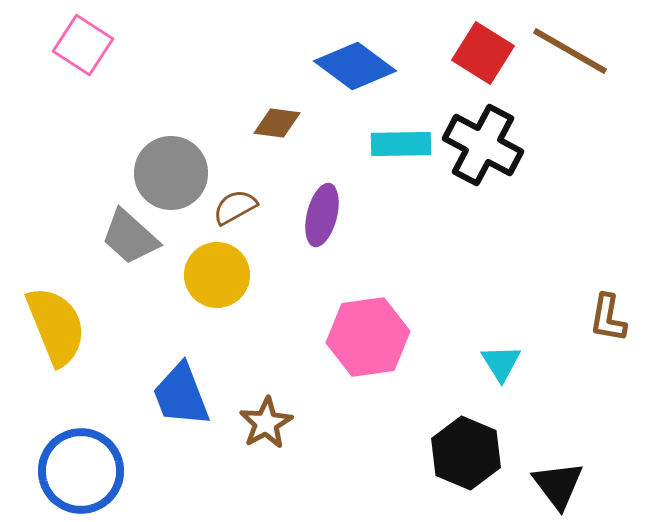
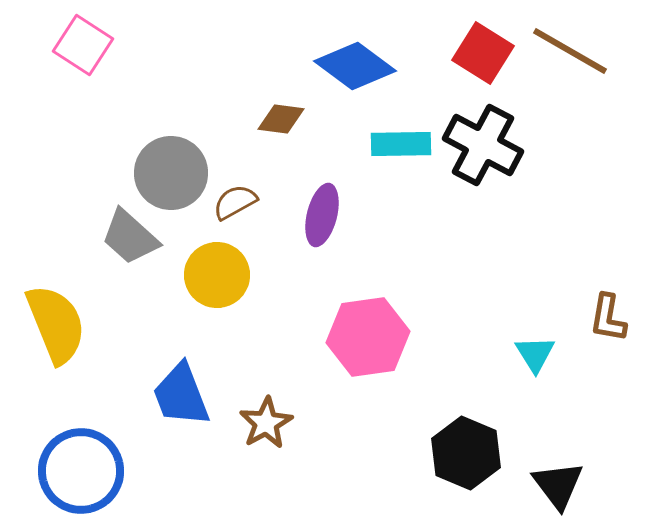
brown diamond: moved 4 px right, 4 px up
brown semicircle: moved 5 px up
yellow semicircle: moved 2 px up
cyan triangle: moved 34 px right, 9 px up
